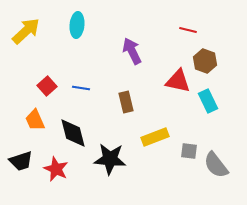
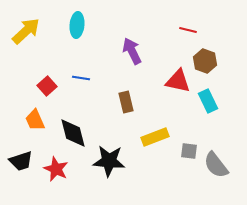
blue line: moved 10 px up
black star: moved 1 px left, 2 px down
